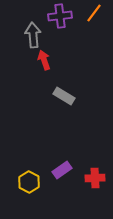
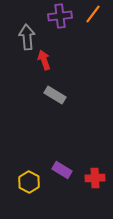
orange line: moved 1 px left, 1 px down
gray arrow: moved 6 px left, 2 px down
gray rectangle: moved 9 px left, 1 px up
purple rectangle: rotated 66 degrees clockwise
